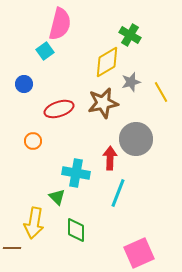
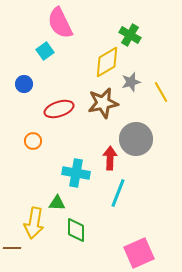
pink semicircle: moved 1 px up; rotated 140 degrees clockwise
green triangle: moved 6 px down; rotated 42 degrees counterclockwise
